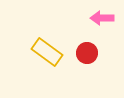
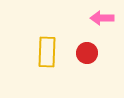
yellow rectangle: rotated 56 degrees clockwise
